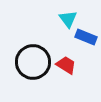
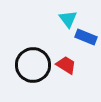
black circle: moved 3 px down
